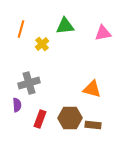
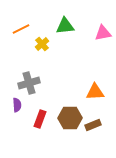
orange line: rotated 48 degrees clockwise
orange triangle: moved 3 px right, 3 px down; rotated 18 degrees counterclockwise
brown rectangle: rotated 28 degrees counterclockwise
